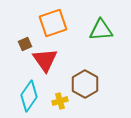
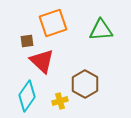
brown square: moved 2 px right, 3 px up; rotated 16 degrees clockwise
red triangle: moved 3 px left, 1 px down; rotated 12 degrees counterclockwise
cyan diamond: moved 2 px left
